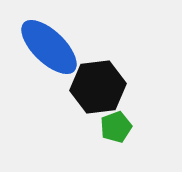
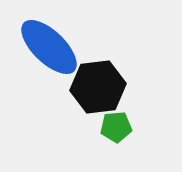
green pentagon: rotated 16 degrees clockwise
